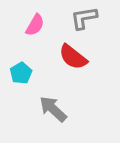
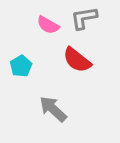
pink semicircle: moved 13 px right; rotated 90 degrees clockwise
red semicircle: moved 4 px right, 3 px down
cyan pentagon: moved 7 px up
